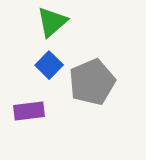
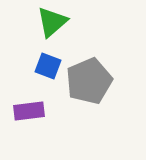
blue square: moved 1 px left, 1 px down; rotated 24 degrees counterclockwise
gray pentagon: moved 3 px left, 1 px up
